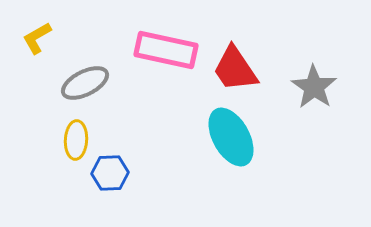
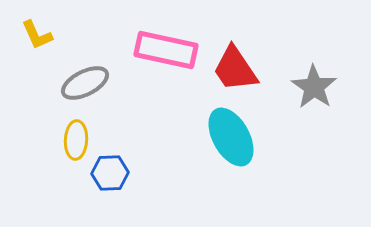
yellow L-shape: moved 3 px up; rotated 84 degrees counterclockwise
